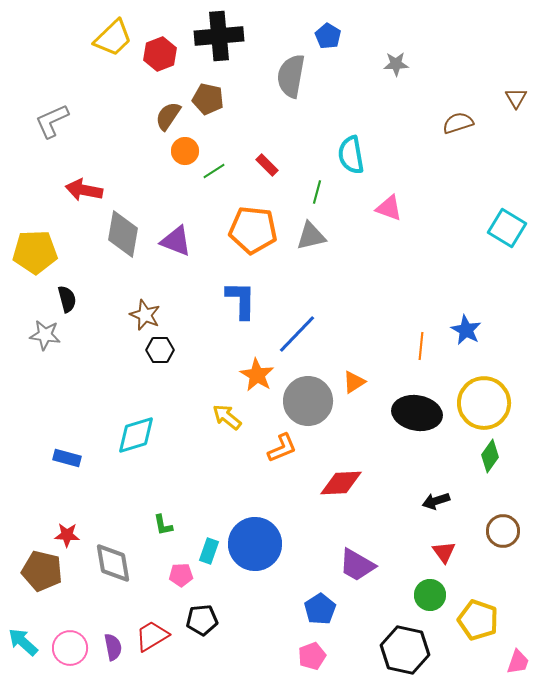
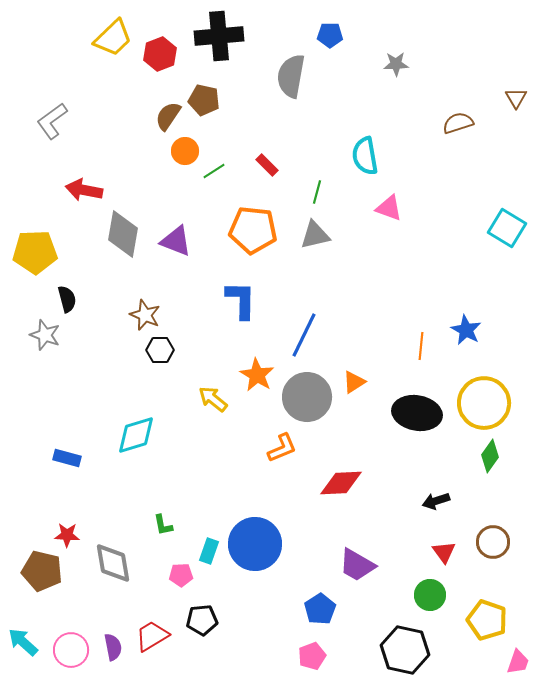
blue pentagon at (328, 36): moved 2 px right, 1 px up; rotated 30 degrees counterclockwise
brown pentagon at (208, 99): moved 4 px left, 1 px down
gray L-shape at (52, 121): rotated 12 degrees counterclockwise
cyan semicircle at (351, 155): moved 14 px right, 1 px down
gray triangle at (311, 236): moved 4 px right, 1 px up
blue line at (297, 334): moved 7 px right, 1 px down; rotated 18 degrees counterclockwise
gray star at (45, 335): rotated 12 degrees clockwise
gray circle at (308, 401): moved 1 px left, 4 px up
yellow arrow at (227, 417): moved 14 px left, 18 px up
brown circle at (503, 531): moved 10 px left, 11 px down
yellow pentagon at (478, 620): moved 9 px right
pink circle at (70, 648): moved 1 px right, 2 px down
